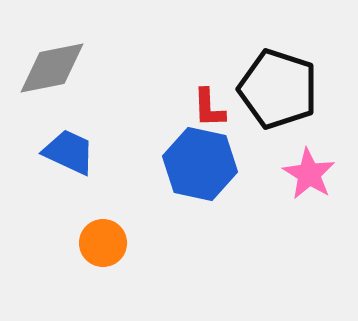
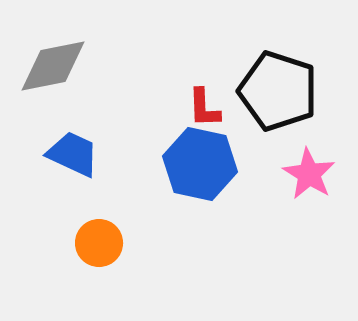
gray diamond: moved 1 px right, 2 px up
black pentagon: moved 2 px down
red L-shape: moved 5 px left
blue trapezoid: moved 4 px right, 2 px down
orange circle: moved 4 px left
